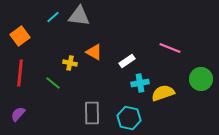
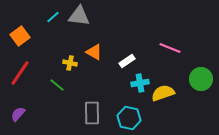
red line: rotated 28 degrees clockwise
green line: moved 4 px right, 2 px down
